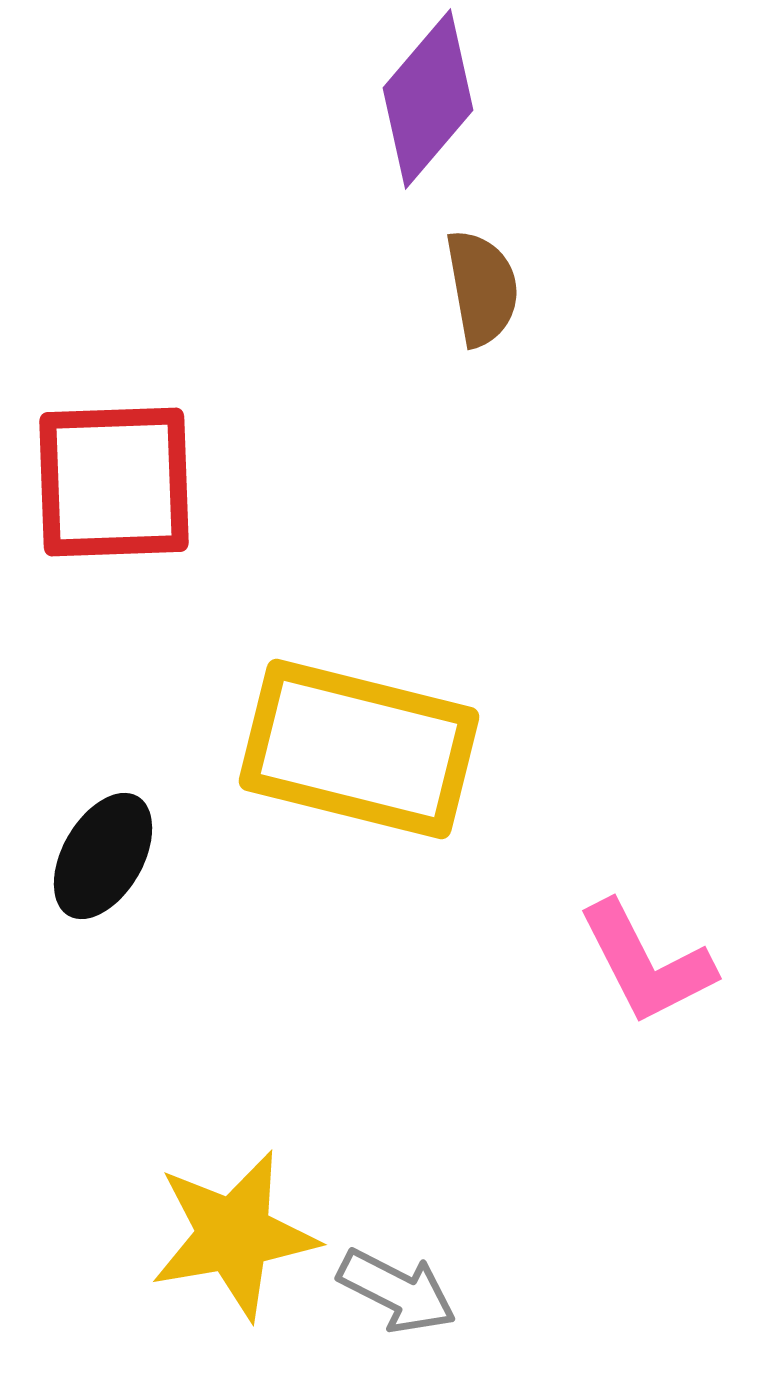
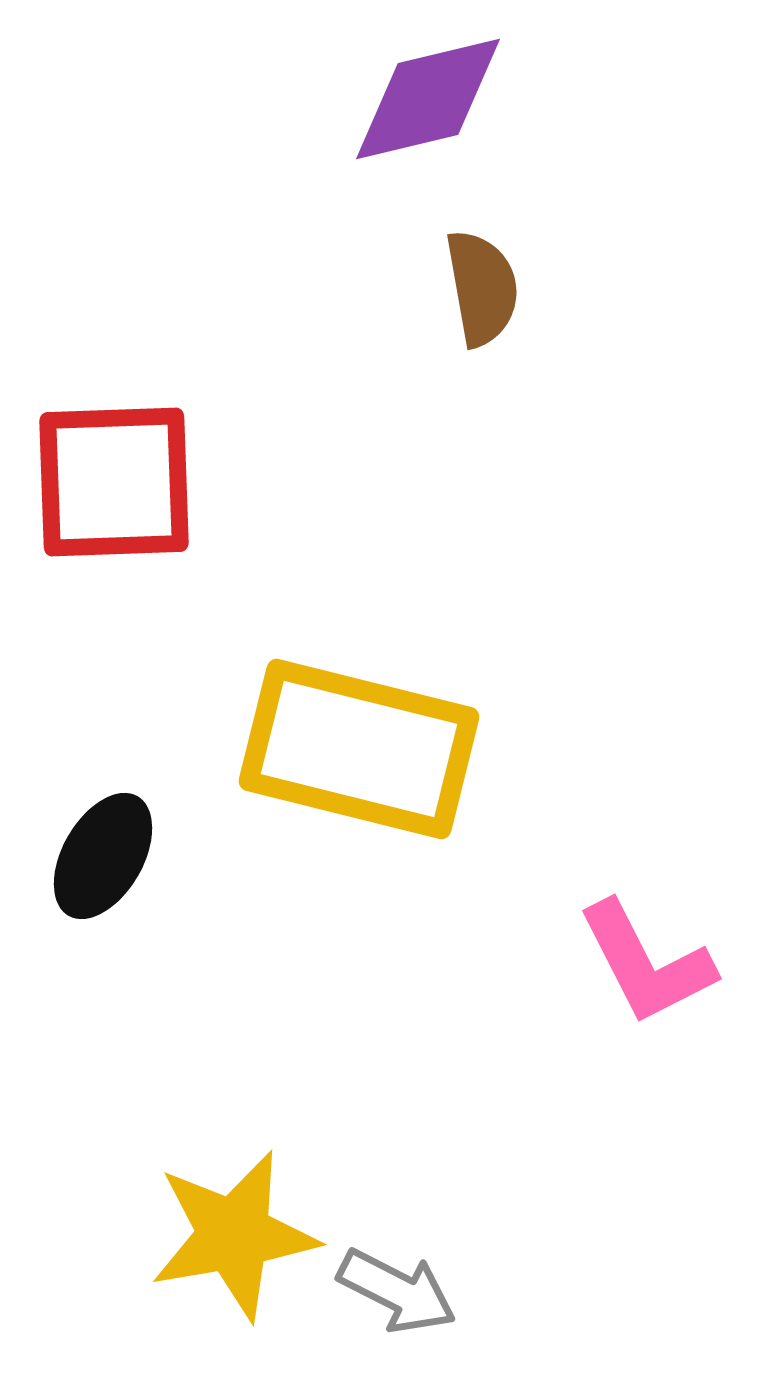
purple diamond: rotated 36 degrees clockwise
